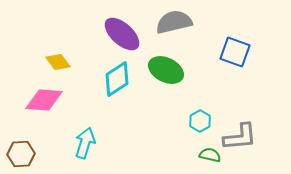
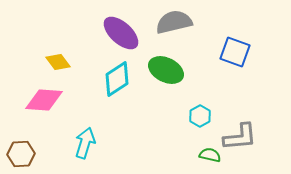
purple ellipse: moved 1 px left, 1 px up
cyan hexagon: moved 5 px up
